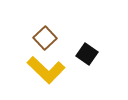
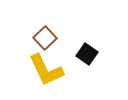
yellow L-shape: rotated 21 degrees clockwise
